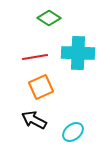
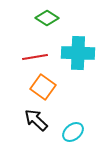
green diamond: moved 2 px left
orange square: moved 2 px right; rotated 30 degrees counterclockwise
black arrow: moved 2 px right; rotated 15 degrees clockwise
